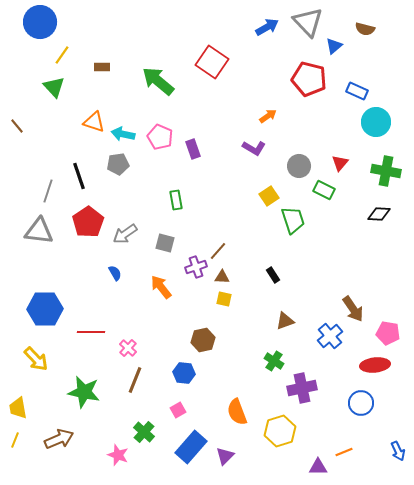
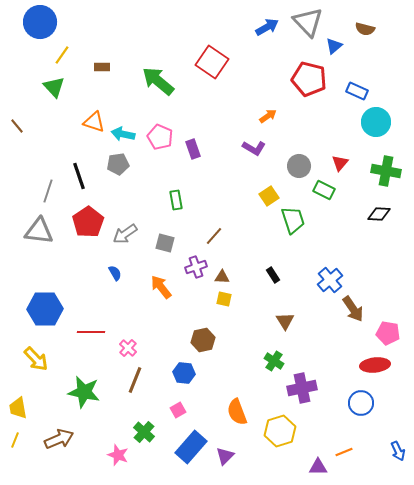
brown line at (218, 251): moved 4 px left, 15 px up
brown triangle at (285, 321): rotated 42 degrees counterclockwise
blue cross at (330, 336): moved 56 px up
